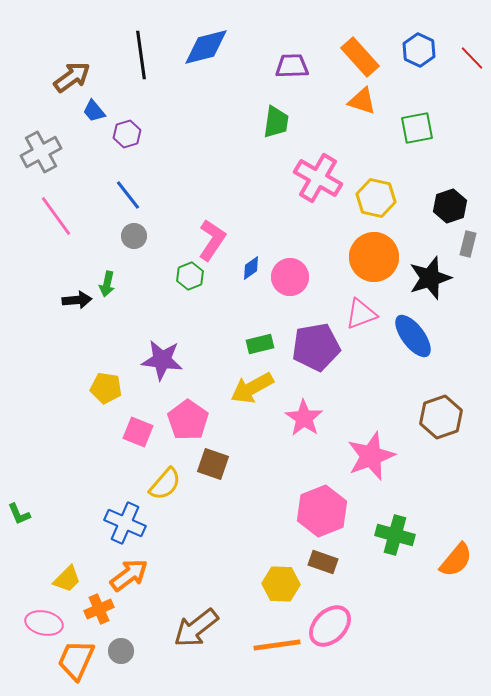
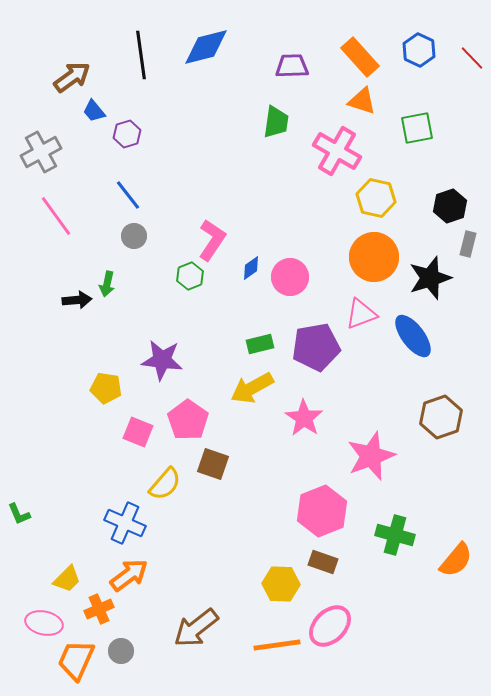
pink cross at (318, 178): moved 19 px right, 27 px up
